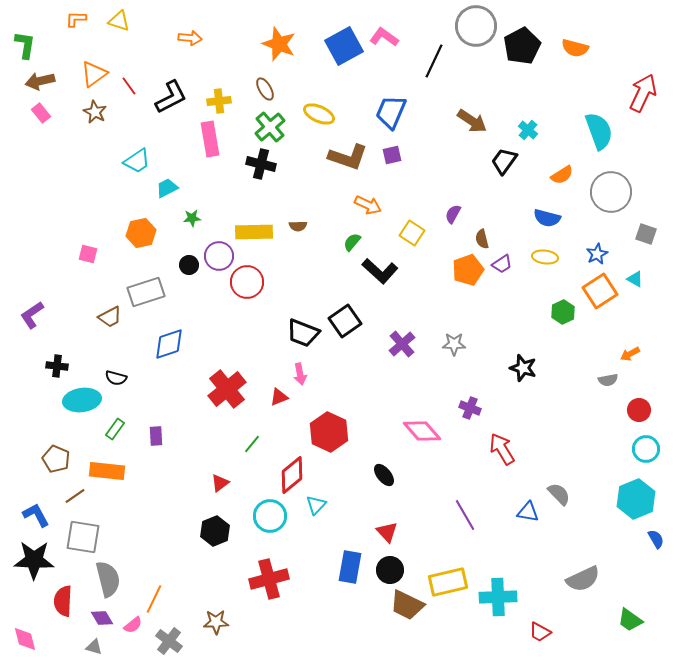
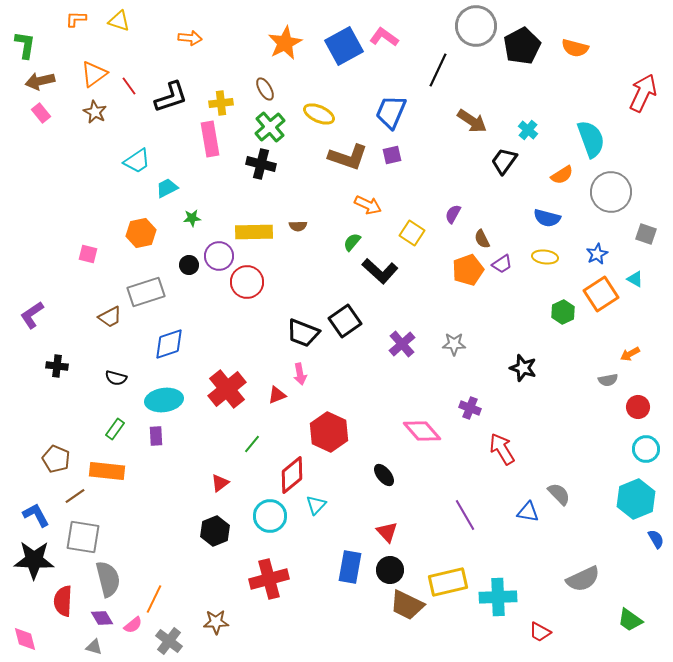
orange star at (279, 44): moved 6 px right, 1 px up; rotated 24 degrees clockwise
black line at (434, 61): moved 4 px right, 9 px down
black L-shape at (171, 97): rotated 9 degrees clockwise
yellow cross at (219, 101): moved 2 px right, 2 px down
cyan semicircle at (599, 131): moved 8 px left, 8 px down
brown semicircle at (482, 239): rotated 12 degrees counterclockwise
orange square at (600, 291): moved 1 px right, 3 px down
red triangle at (279, 397): moved 2 px left, 2 px up
cyan ellipse at (82, 400): moved 82 px right
red circle at (639, 410): moved 1 px left, 3 px up
